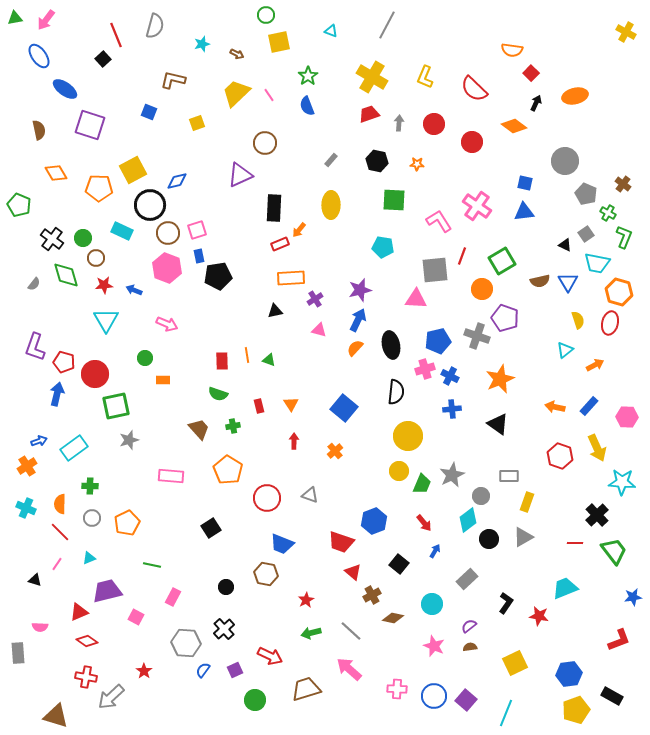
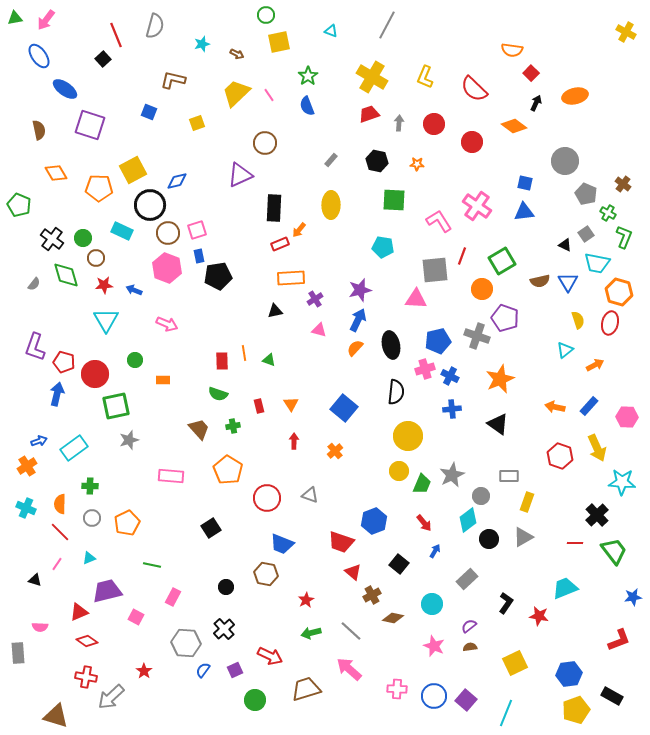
orange line at (247, 355): moved 3 px left, 2 px up
green circle at (145, 358): moved 10 px left, 2 px down
